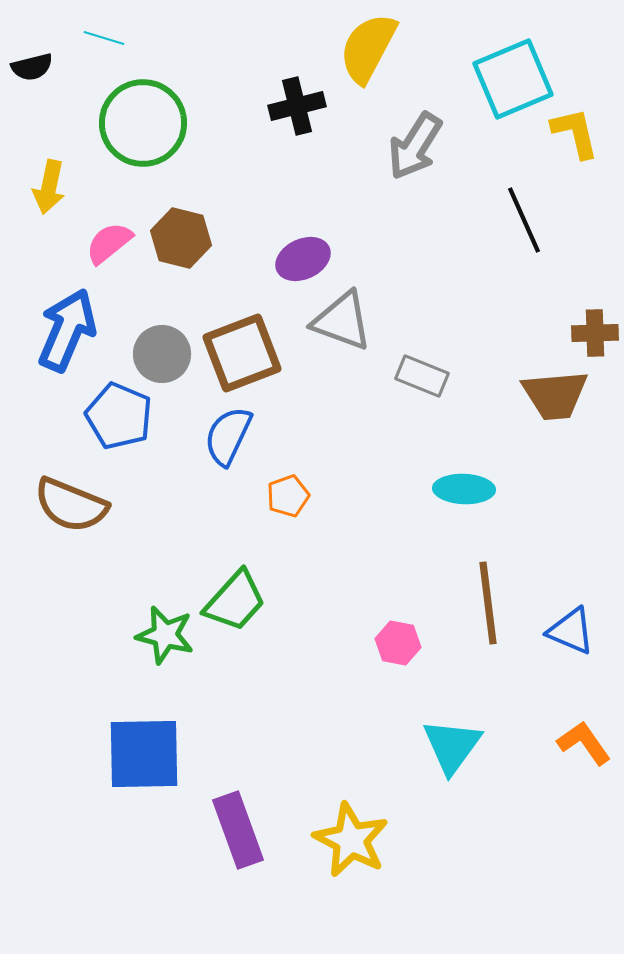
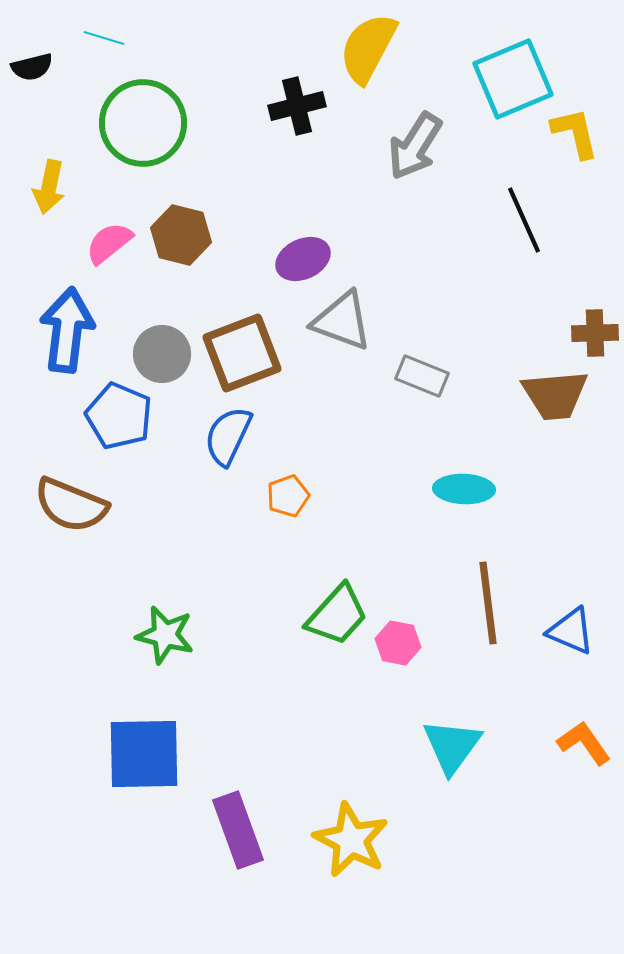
brown hexagon: moved 3 px up
blue arrow: rotated 16 degrees counterclockwise
green trapezoid: moved 102 px right, 14 px down
